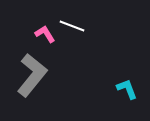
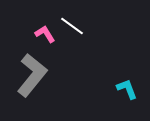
white line: rotated 15 degrees clockwise
